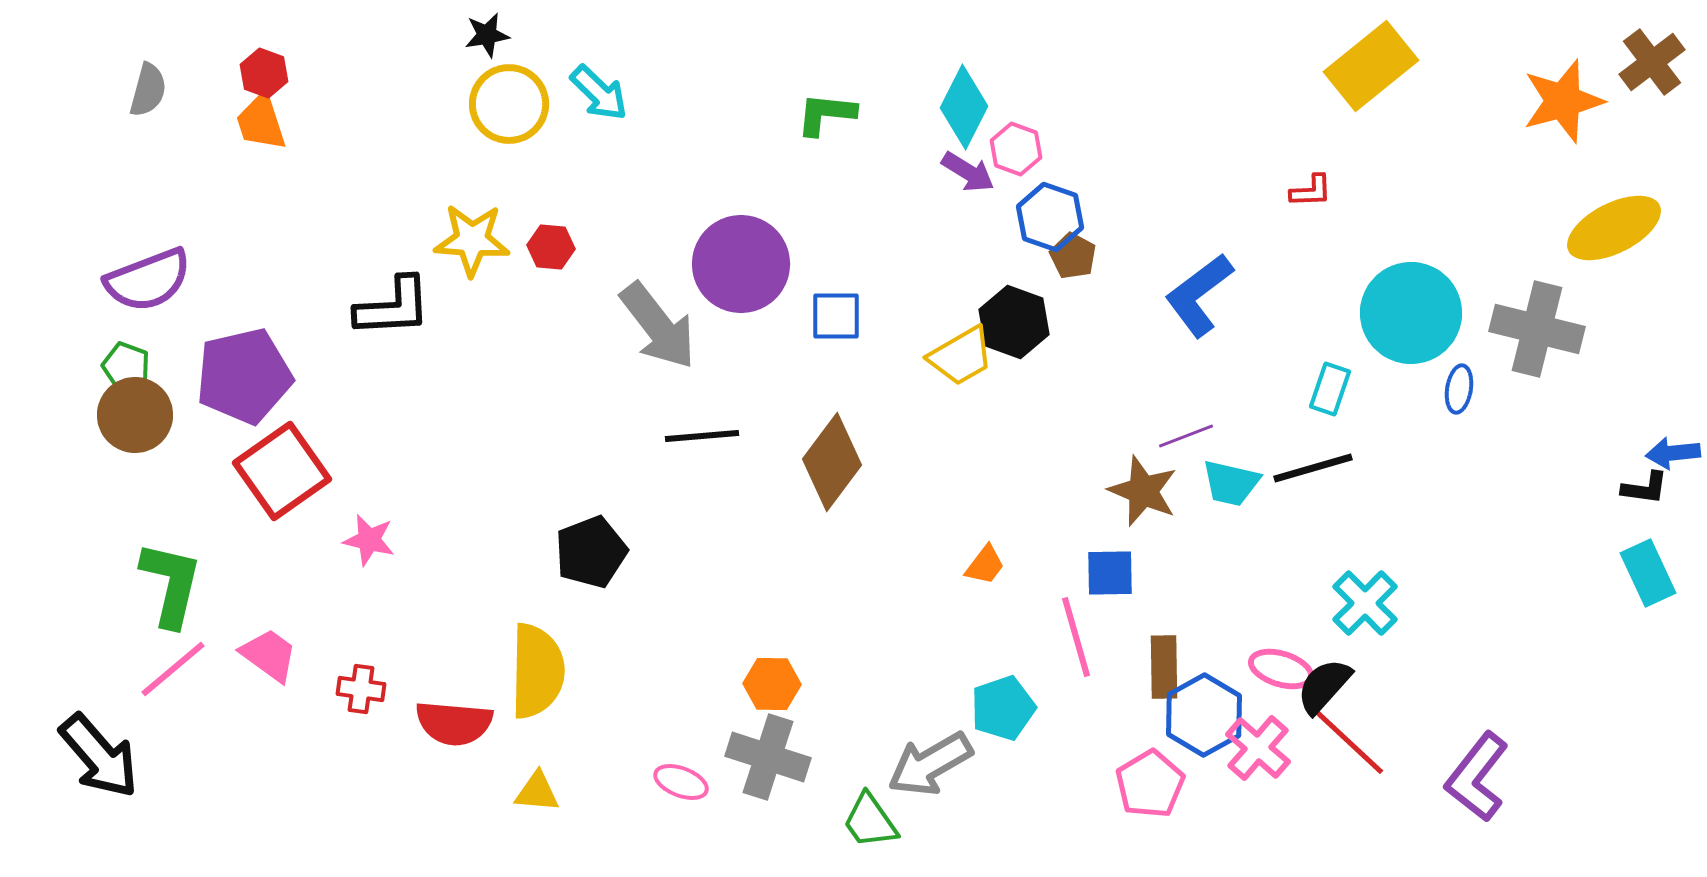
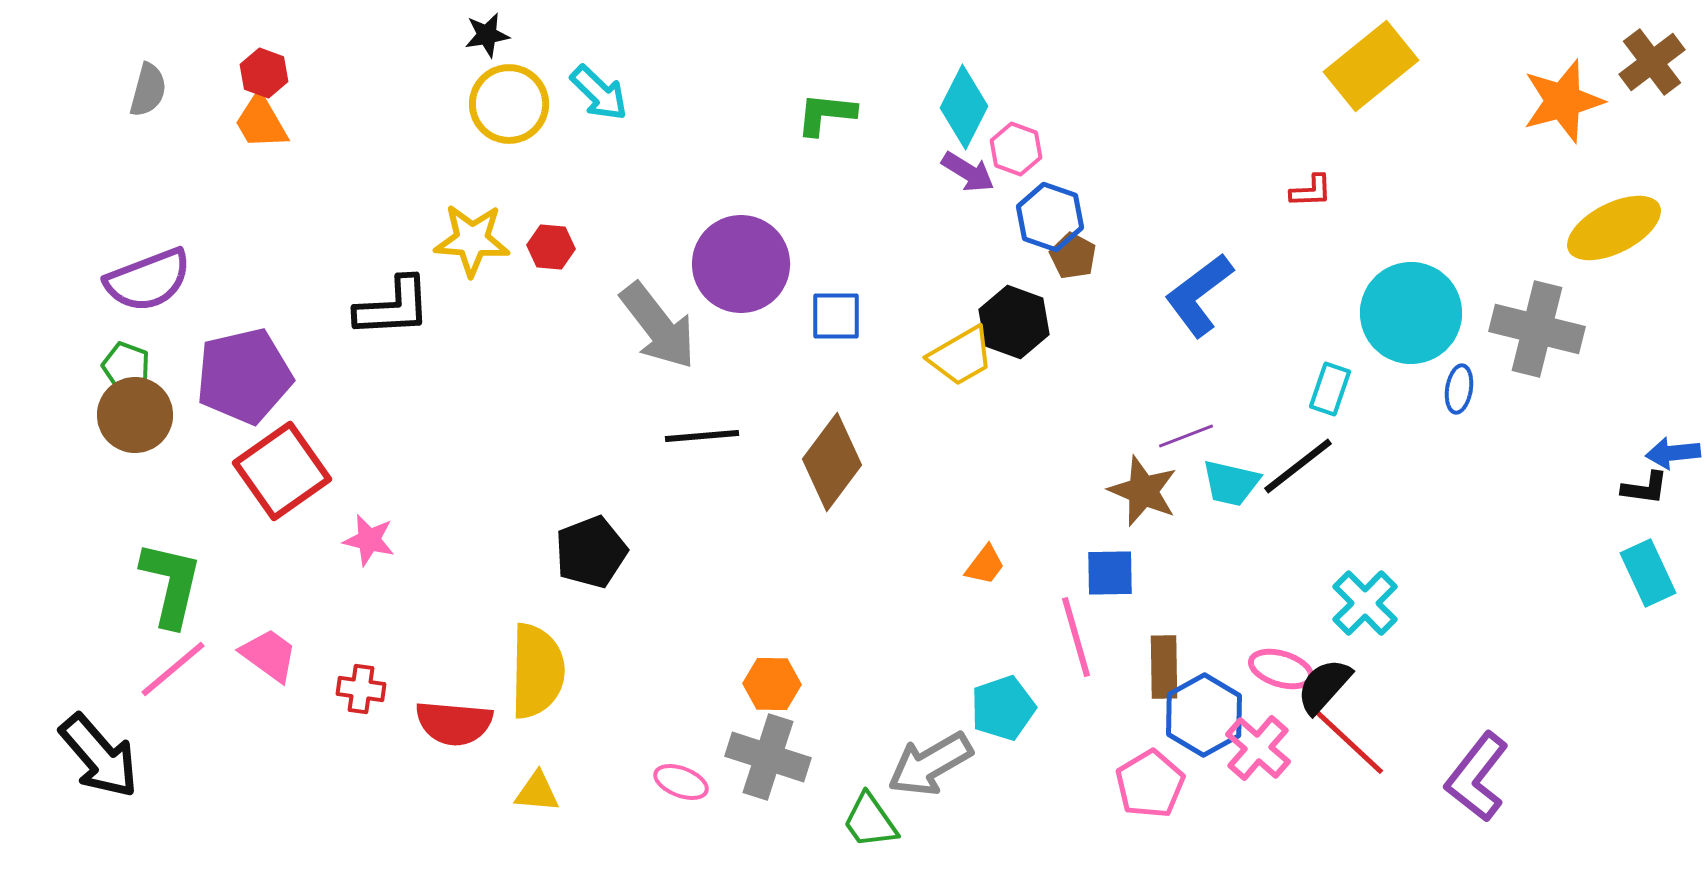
orange trapezoid at (261, 122): rotated 12 degrees counterclockwise
black line at (1313, 468): moved 15 px left, 2 px up; rotated 22 degrees counterclockwise
